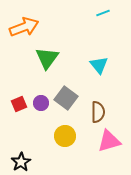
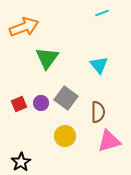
cyan line: moved 1 px left
